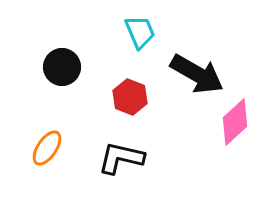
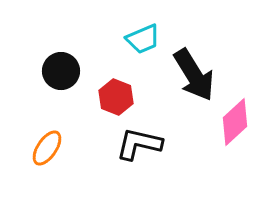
cyan trapezoid: moved 3 px right, 7 px down; rotated 90 degrees clockwise
black circle: moved 1 px left, 4 px down
black arrow: moved 3 px left, 1 px down; rotated 28 degrees clockwise
red hexagon: moved 14 px left
black L-shape: moved 18 px right, 14 px up
